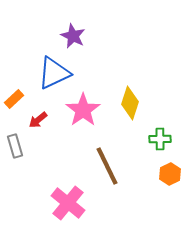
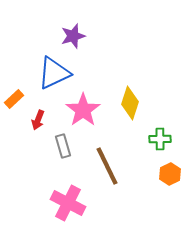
purple star: rotated 30 degrees clockwise
red arrow: rotated 30 degrees counterclockwise
gray rectangle: moved 48 px right
pink cross: rotated 12 degrees counterclockwise
